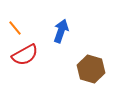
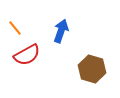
red semicircle: moved 2 px right
brown hexagon: moved 1 px right
